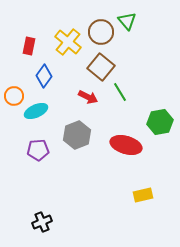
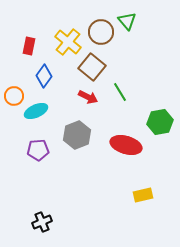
brown square: moved 9 px left
